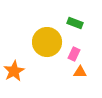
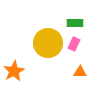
green rectangle: rotated 21 degrees counterclockwise
yellow circle: moved 1 px right, 1 px down
pink rectangle: moved 10 px up
